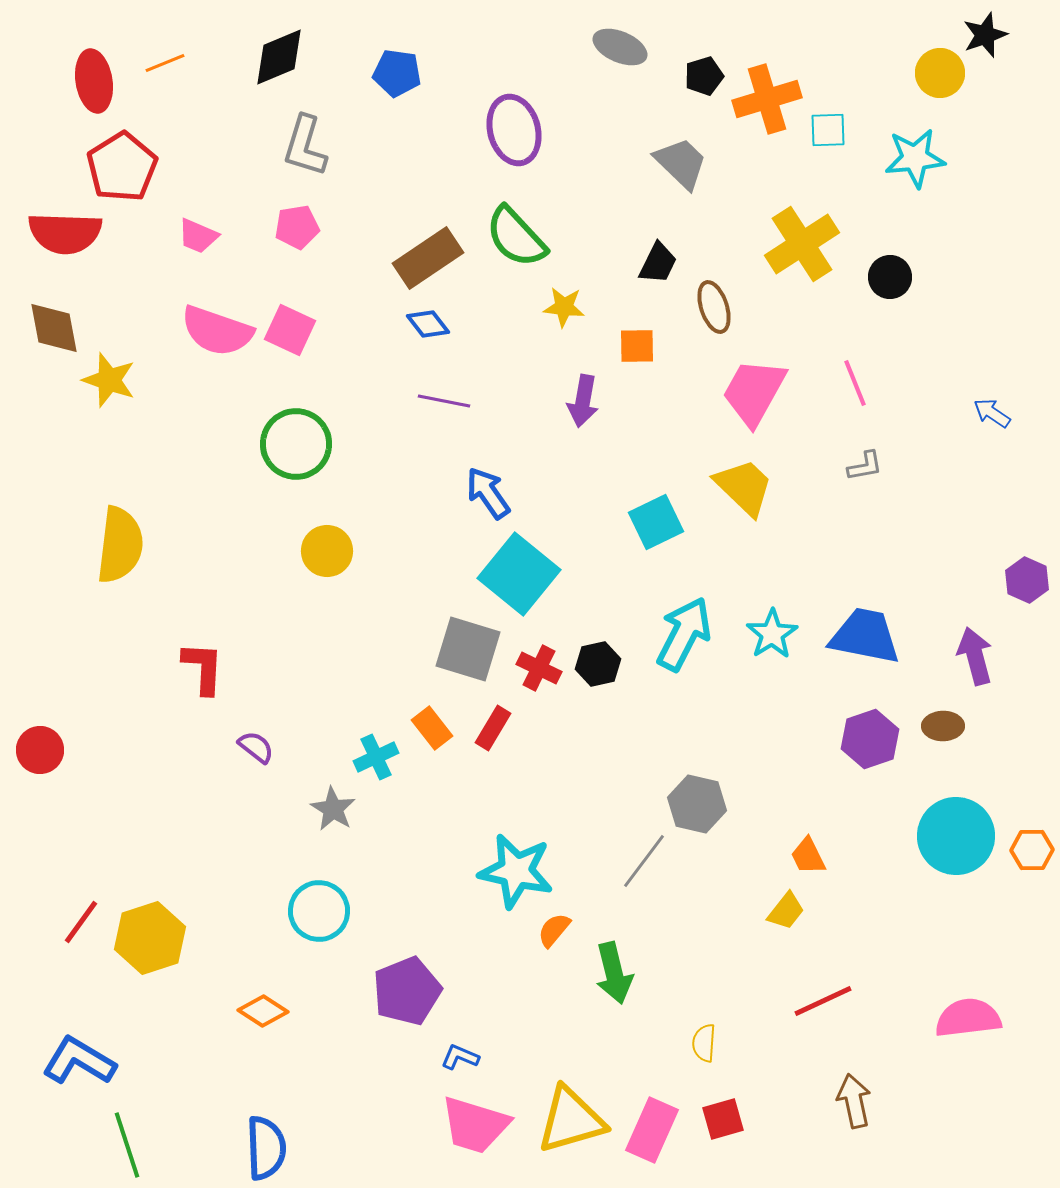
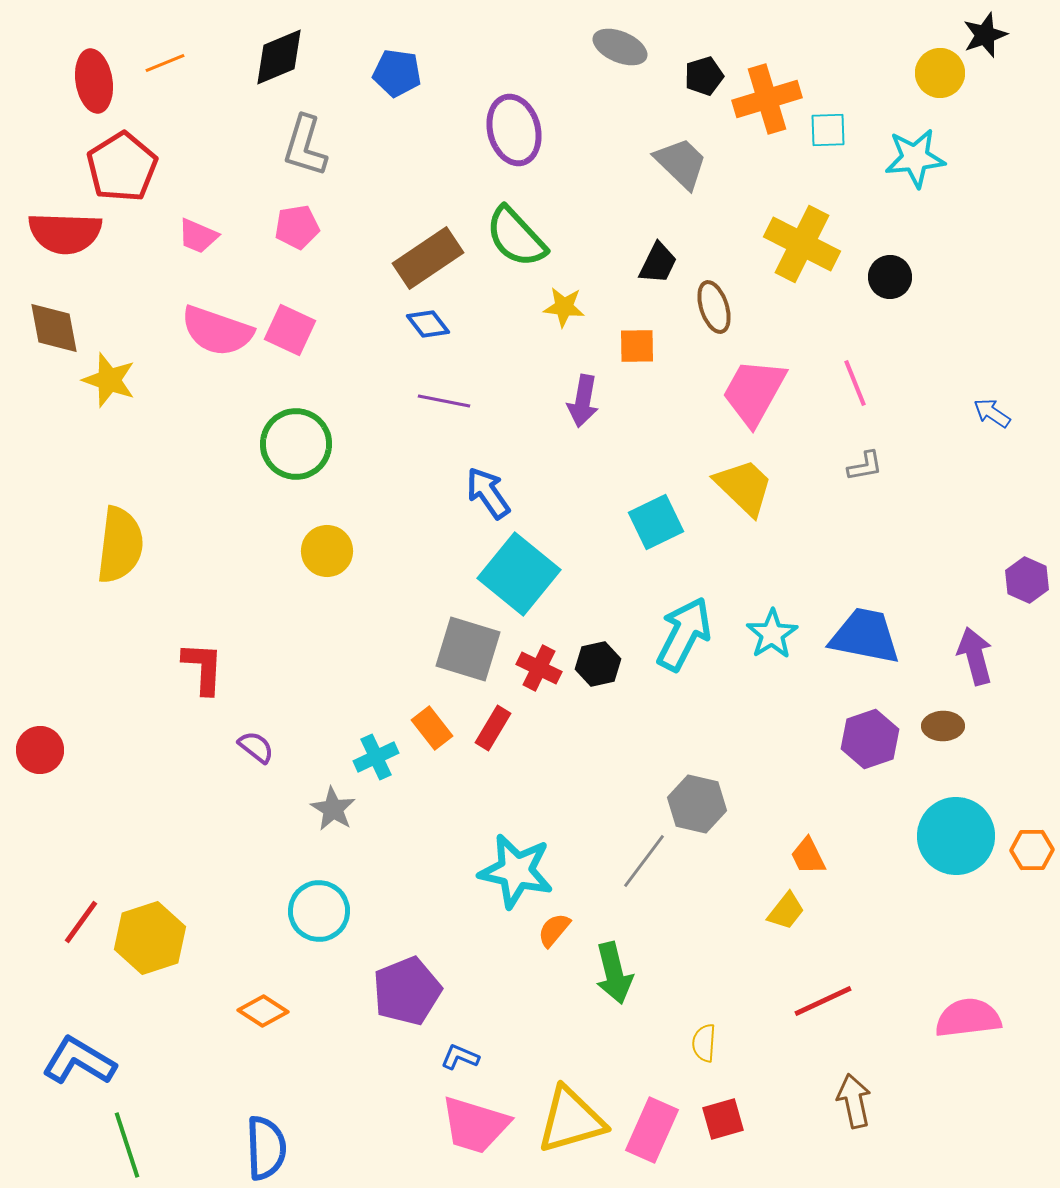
yellow cross at (802, 244): rotated 30 degrees counterclockwise
